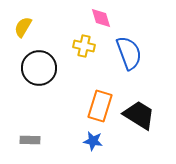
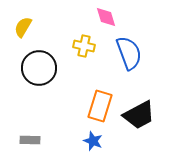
pink diamond: moved 5 px right, 1 px up
black trapezoid: rotated 120 degrees clockwise
blue star: rotated 12 degrees clockwise
